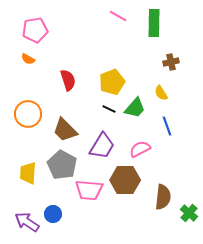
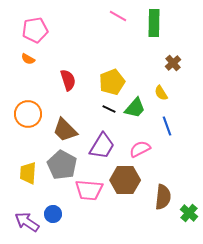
brown cross: moved 2 px right, 1 px down; rotated 28 degrees counterclockwise
